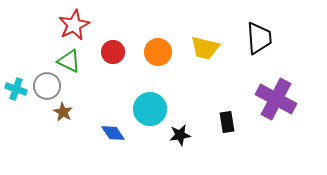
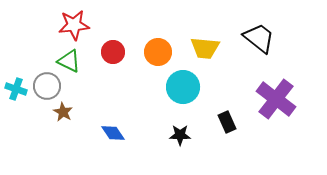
red star: rotated 20 degrees clockwise
black trapezoid: rotated 48 degrees counterclockwise
yellow trapezoid: rotated 8 degrees counterclockwise
purple cross: rotated 9 degrees clockwise
cyan circle: moved 33 px right, 22 px up
black rectangle: rotated 15 degrees counterclockwise
black star: rotated 10 degrees clockwise
